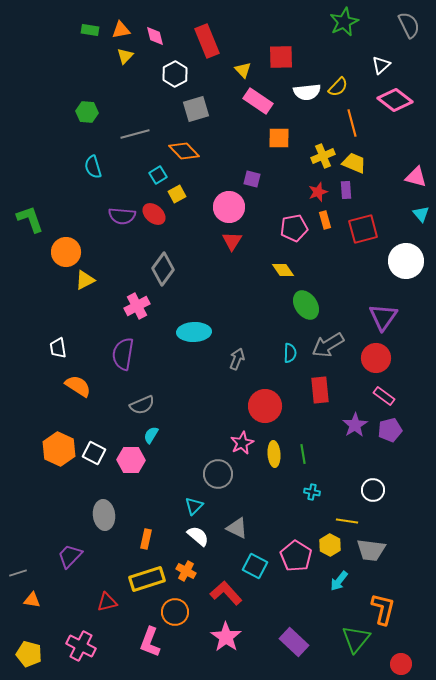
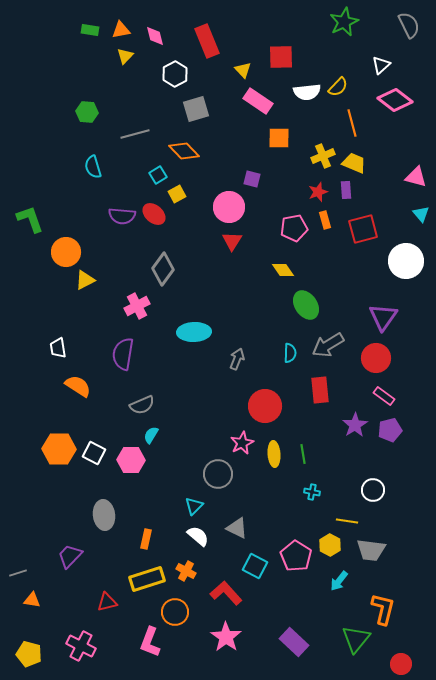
orange hexagon at (59, 449): rotated 24 degrees counterclockwise
